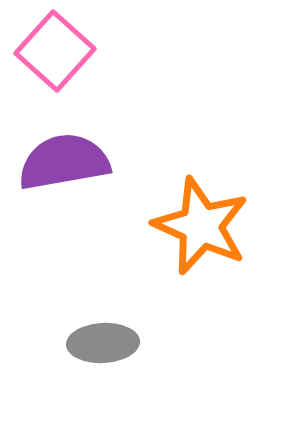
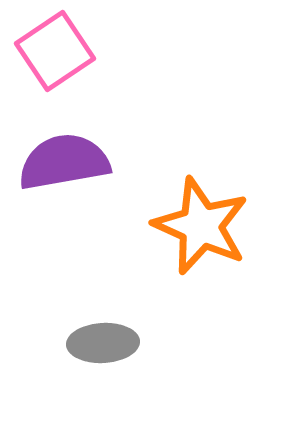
pink square: rotated 14 degrees clockwise
